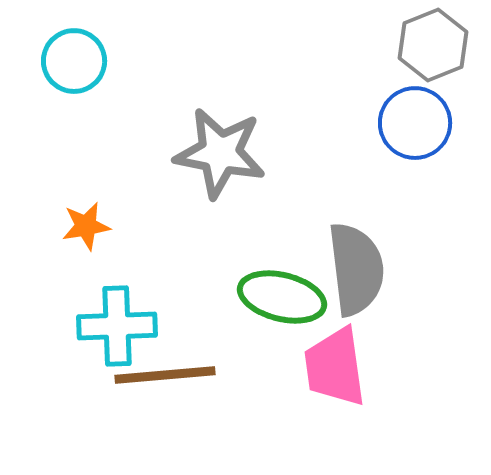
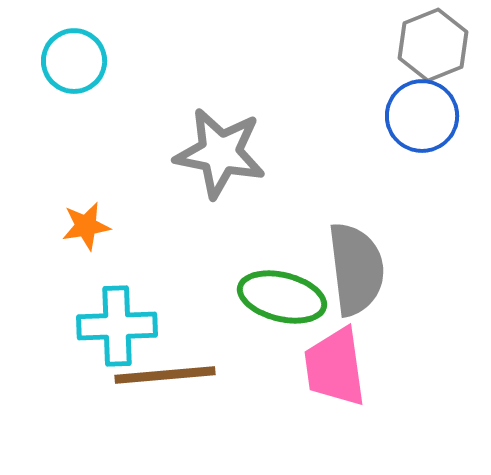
blue circle: moved 7 px right, 7 px up
